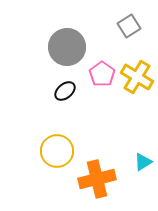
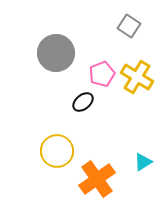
gray square: rotated 25 degrees counterclockwise
gray circle: moved 11 px left, 6 px down
pink pentagon: rotated 15 degrees clockwise
black ellipse: moved 18 px right, 11 px down
orange cross: rotated 21 degrees counterclockwise
